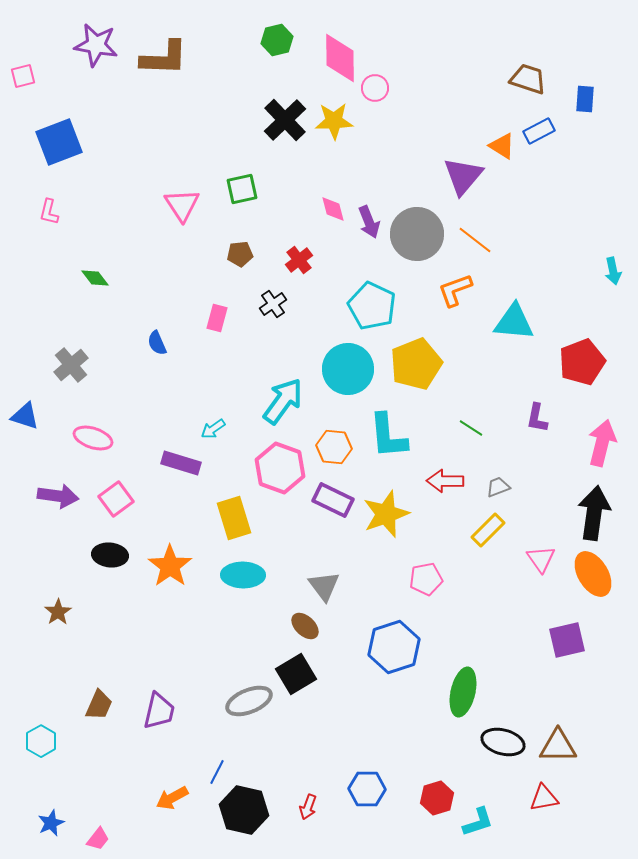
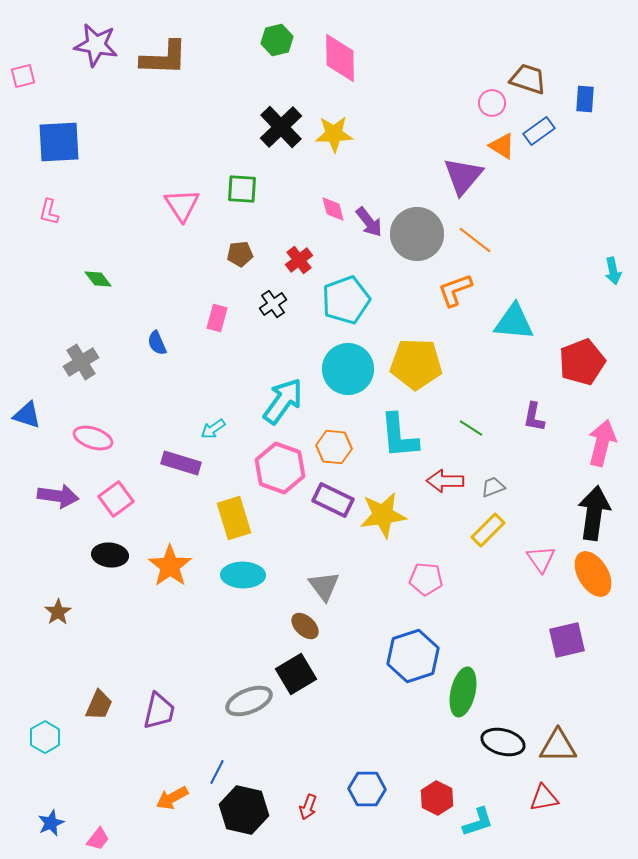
pink circle at (375, 88): moved 117 px right, 15 px down
black cross at (285, 120): moved 4 px left, 7 px down
yellow star at (334, 121): moved 13 px down
blue rectangle at (539, 131): rotated 8 degrees counterclockwise
blue square at (59, 142): rotated 18 degrees clockwise
green square at (242, 189): rotated 16 degrees clockwise
purple arrow at (369, 222): rotated 16 degrees counterclockwise
green diamond at (95, 278): moved 3 px right, 1 px down
cyan pentagon at (372, 306): moved 26 px left, 6 px up; rotated 27 degrees clockwise
yellow pentagon at (416, 364): rotated 24 degrees clockwise
gray cross at (71, 365): moved 10 px right, 3 px up; rotated 8 degrees clockwise
blue triangle at (25, 416): moved 2 px right, 1 px up
purple L-shape at (537, 418): moved 3 px left, 1 px up
cyan L-shape at (388, 436): moved 11 px right
gray trapezoid at (498, 487): moved 5 px left
yellow star at (386, 514): moved 3 px left, 1 px down; rotated 12 degrees clockwise
pink pentagon at (426, 579): rotated 16 degrees clockwise
blue hexagon at (394, 647): moved 19 px right, 9 px down
cyan hexagon at (41, 741): moved 4 px right, 4 px up
red hexagon at (437, 798): rotated 16 degrees counterclockwise
